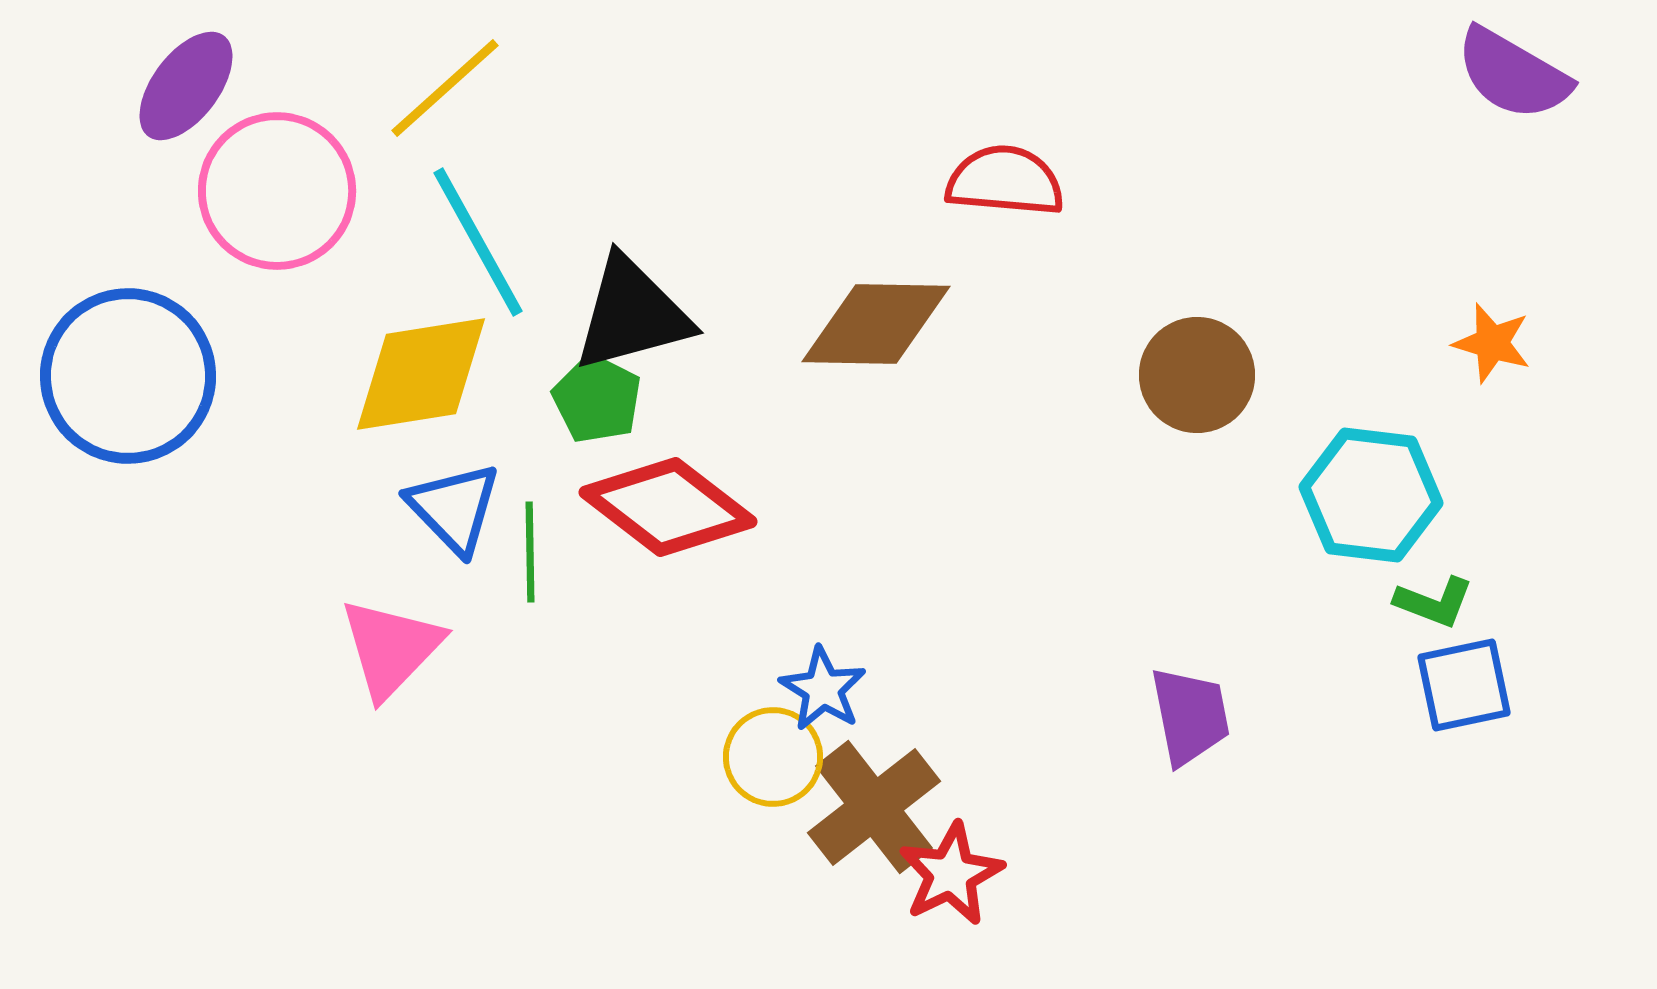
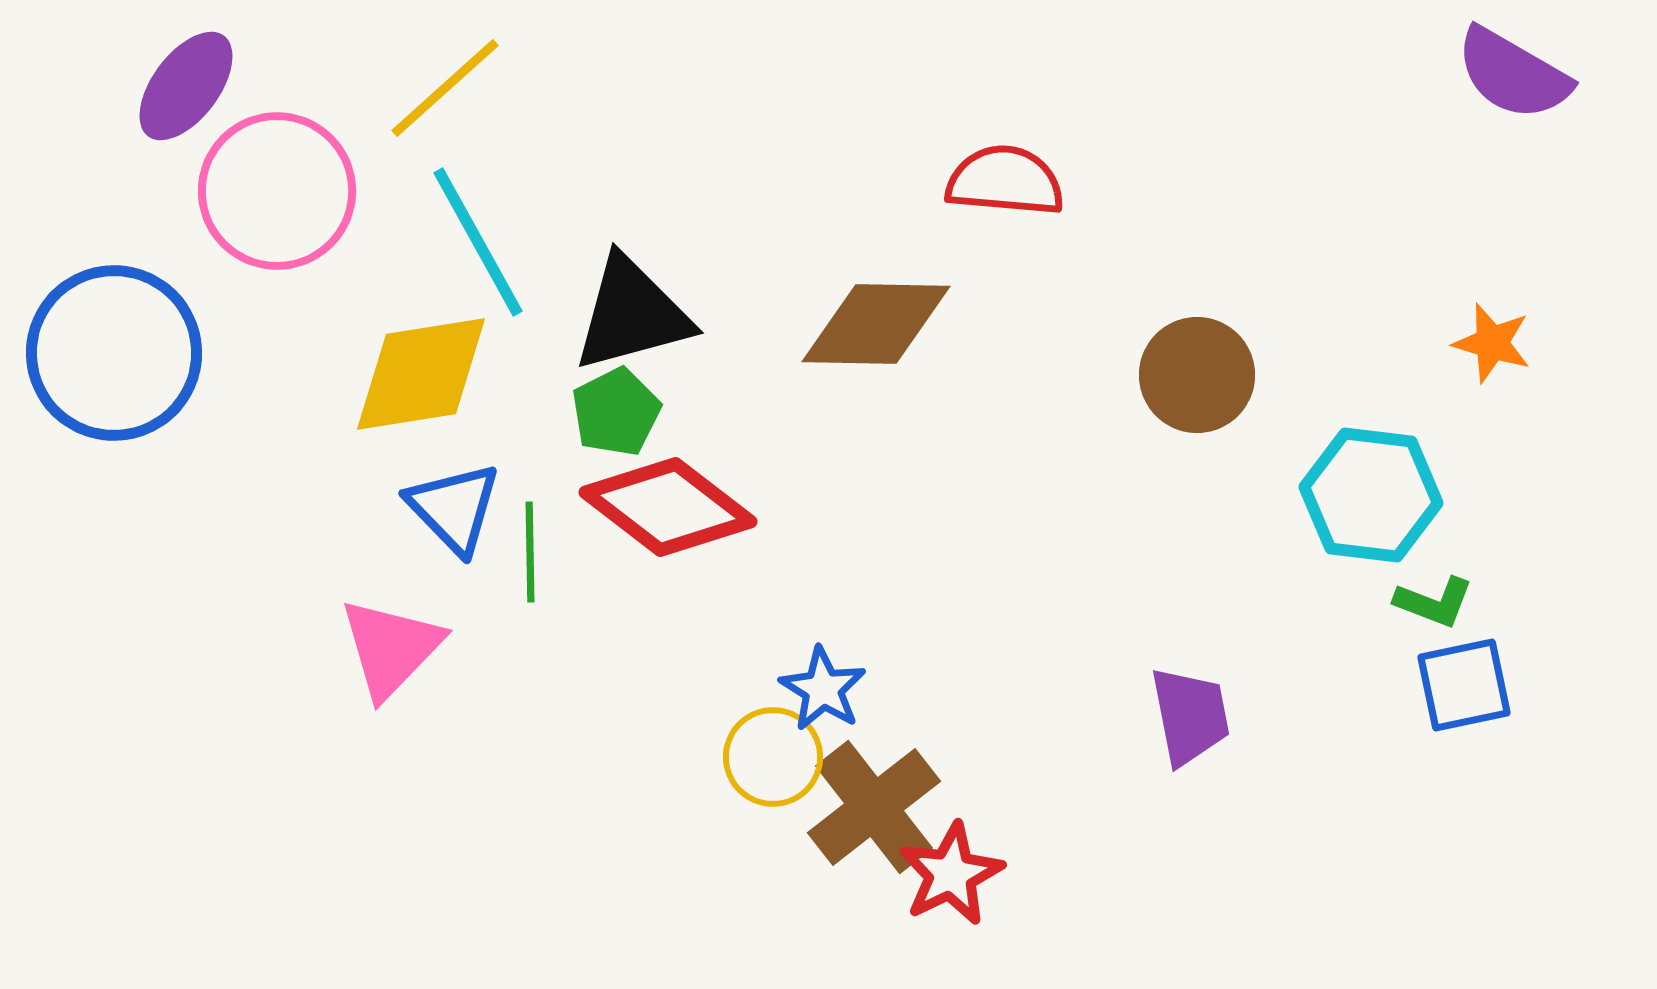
blue circle: moved 14 px left, 23 px up
green pentagon: moved 19 px right, 13 px down; rotated 18 degrees clockwise
